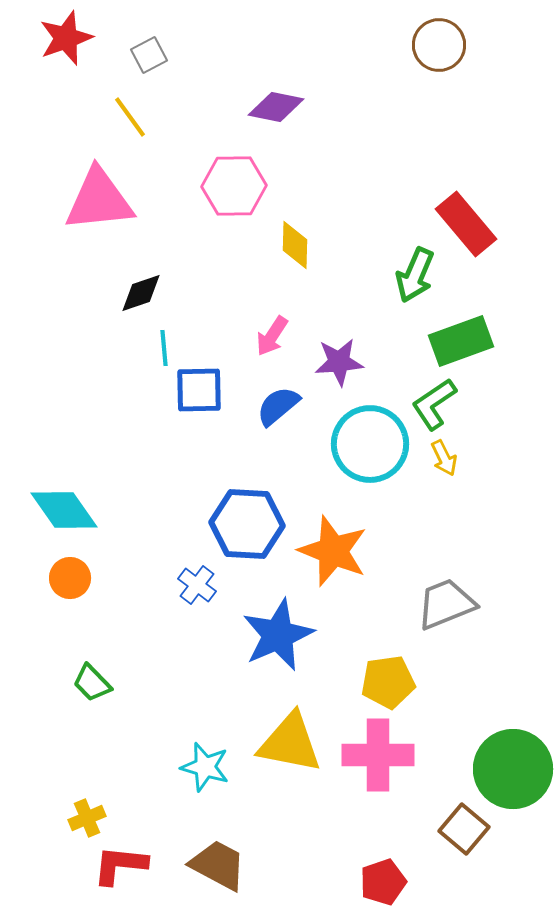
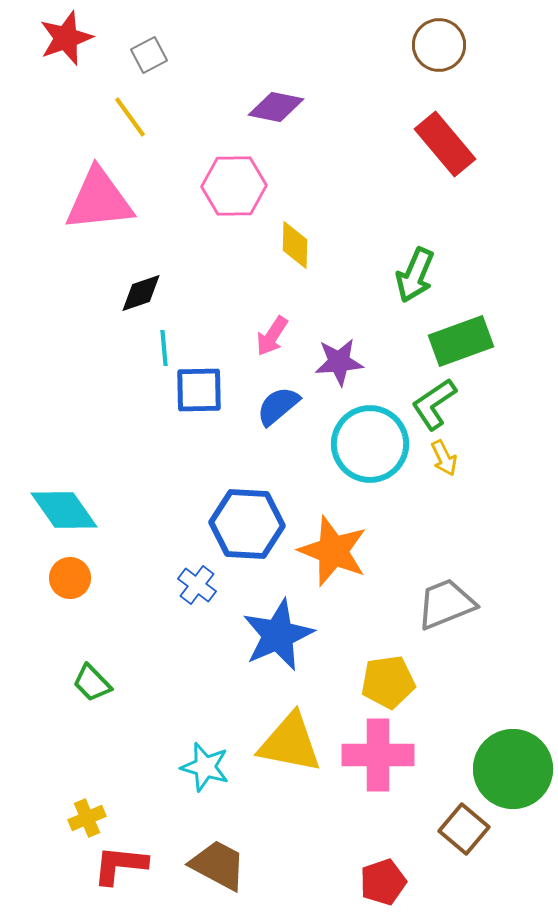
red rectangle: moved 21 px left, 80 px up
